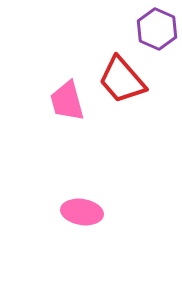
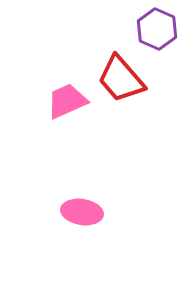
red trapezoid: moved 1 px left, 1 px up
pink trapezoid: rotated 81 degrees clockwise
